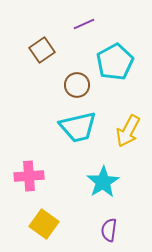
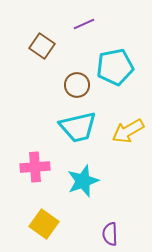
brown square: moved 4 px up; rotated 20 degrees counterclockwise
cyan pentagon: moved 5 px down; rotated 18 degrees clockwise
yellow arrow: rotated 32 degrees clockwise
pink cross: moved 6 px right, 9 px up
cyan star: moved 20 px left, 1 px up; rotated 12 degrees clockwise
purple semicircle: moved 1 px right, 4 px down; rotated 10 degrees counterclockwise
